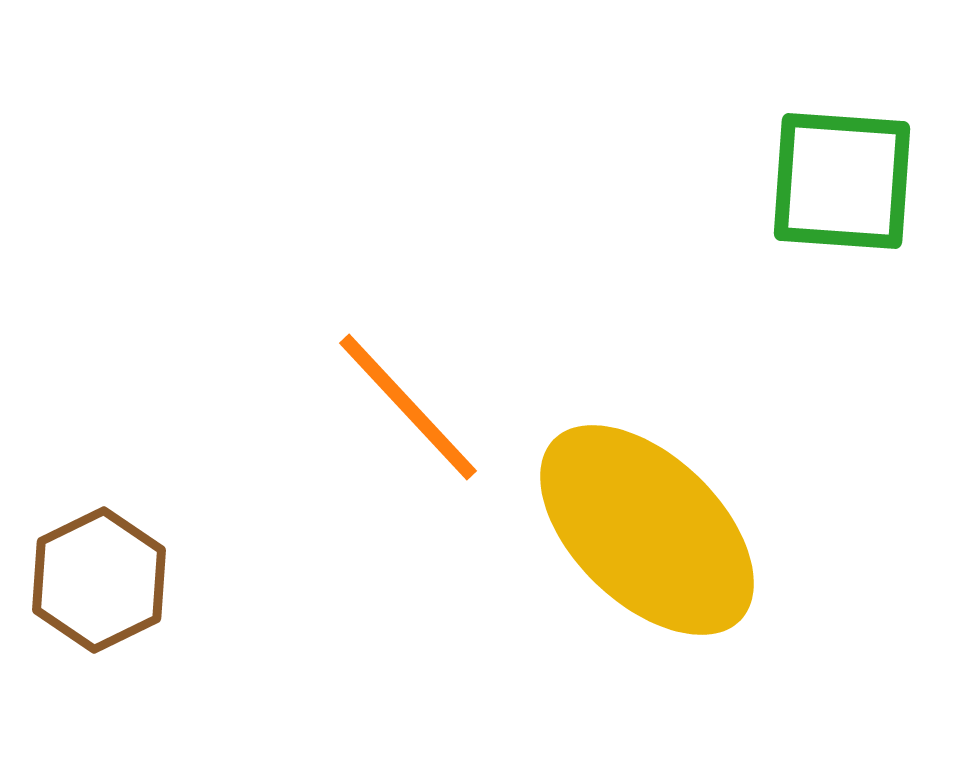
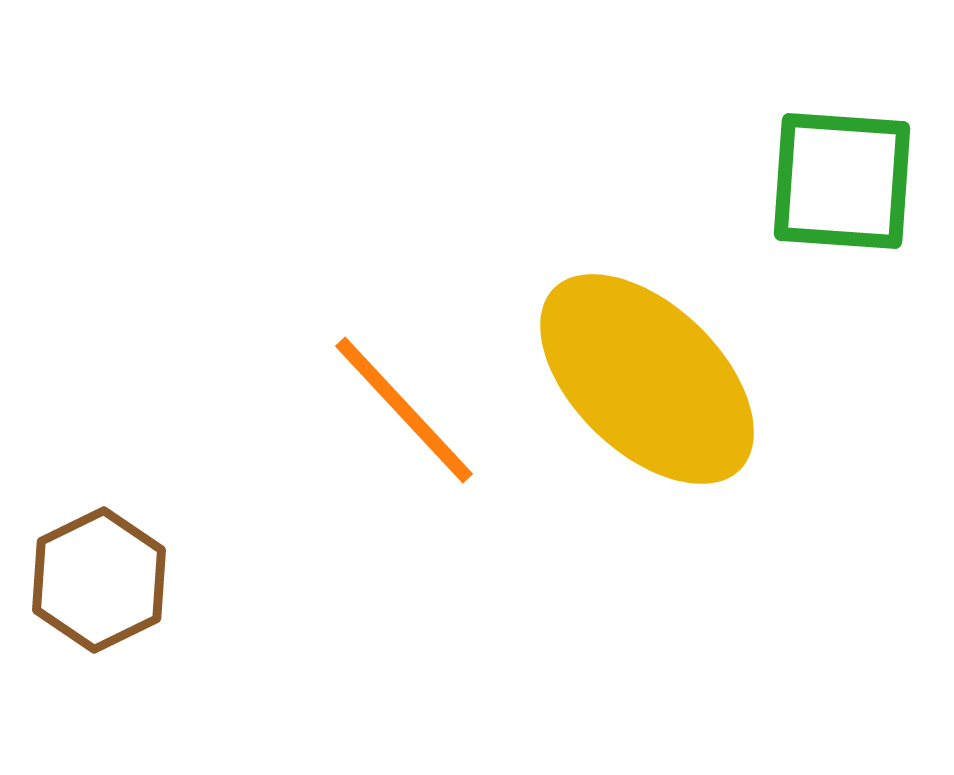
orange line: moved 4 px left, 3 px down
yellow ellipse: moved 151 px up
